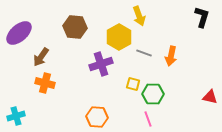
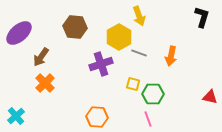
gray line: moved 5 px left
orange cross: rotated 30 degrees clockwise
cyan cross: rotated 24 degrees counterclockwise
